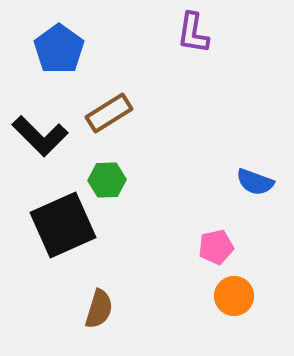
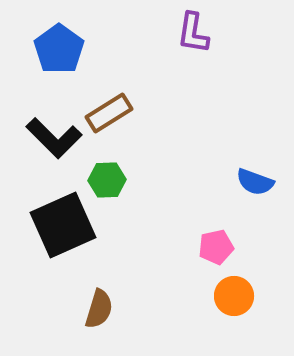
black L-shape: moved 14 px right, 2 px down
